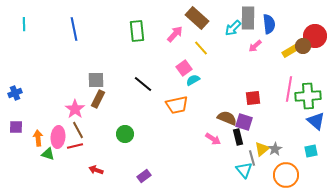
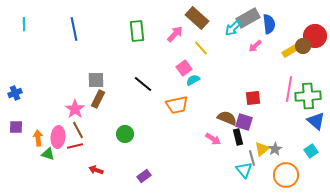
gray rectangle at (248, 18): rotated 60 degrees clockwise
cyan square at (311, 151): rotated 24 degrees counterclockwise
